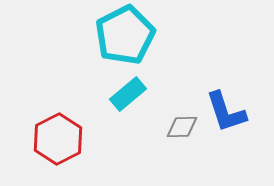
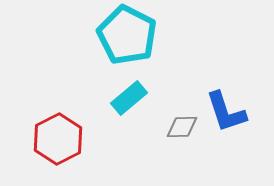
cyan pentagon: moved 2 px right; rotated 18 degrees counterclockwise
cyan rectangle: moved 1 px right, 4 px down
